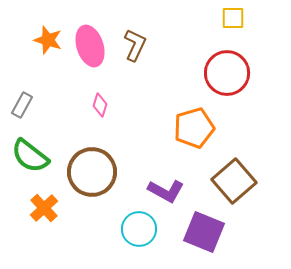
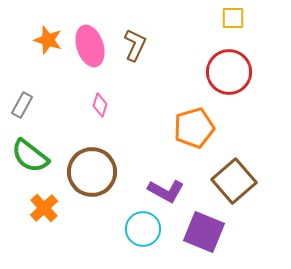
red circle: moved 2 px right, 1 px up
cyan circle: moved 4 px right
